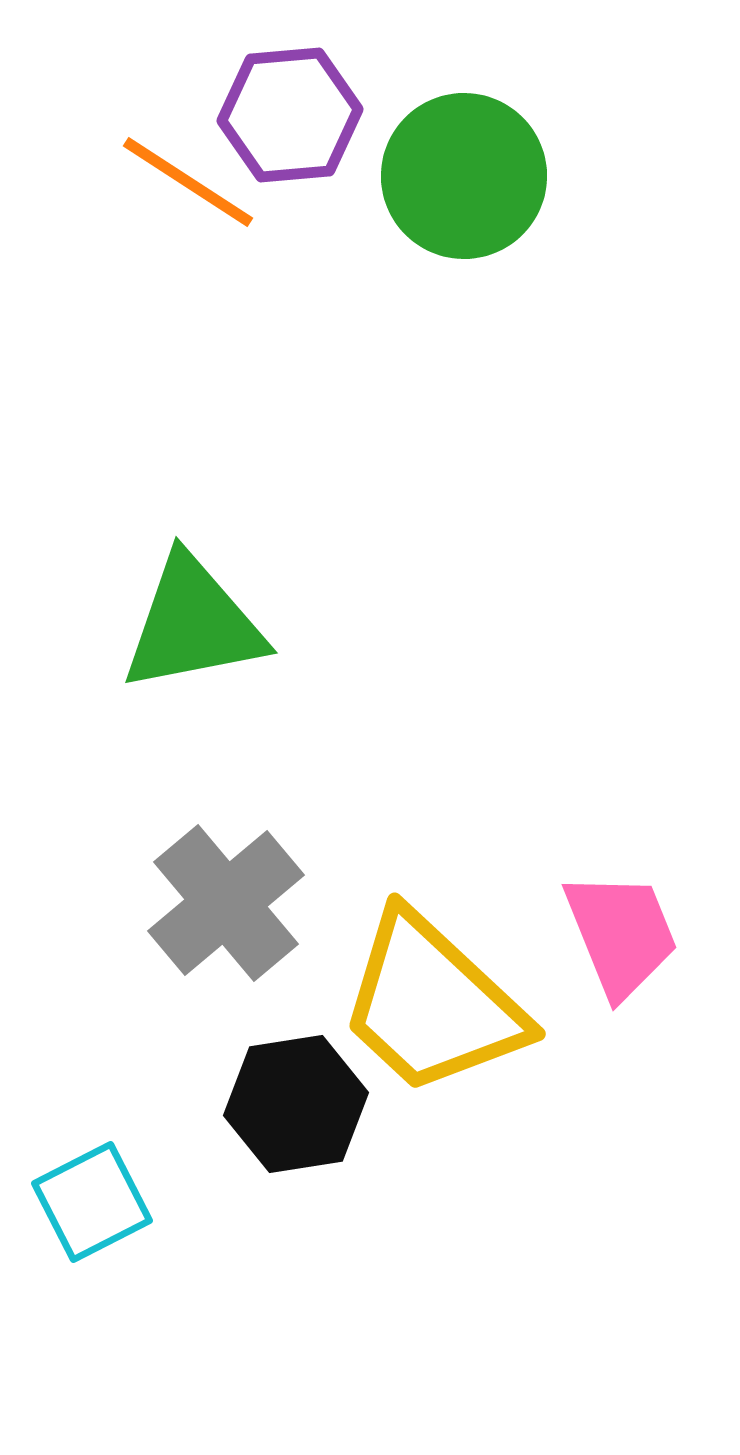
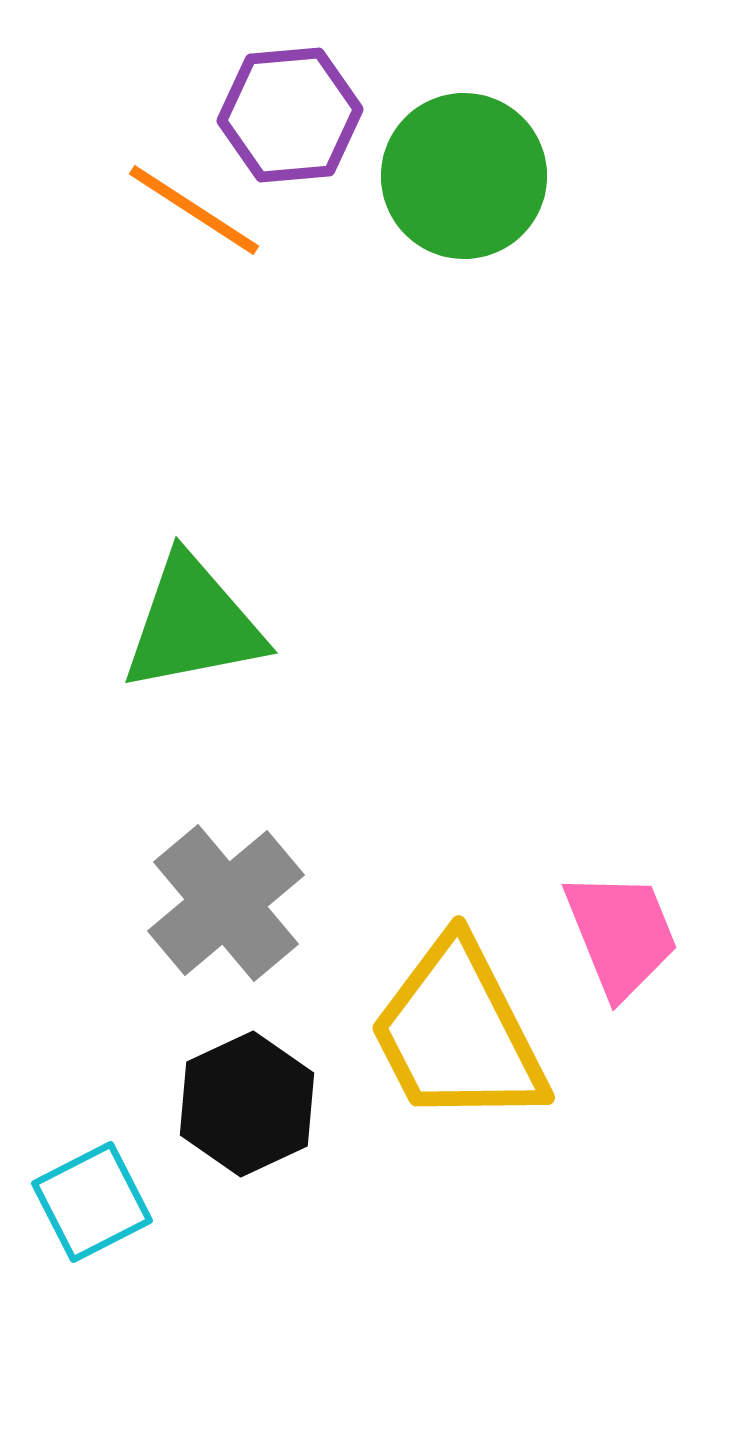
orange line: moved 6 px right, 28 px down
yellow trapezoid: moved 26 px right, 29 px down; rotated 20 degrees clockwise
black hexagon: moved 49 px left; rotated 16 degrees counterclockwise
